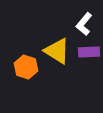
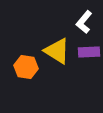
white L-shape: moved 2 px up
orange hexagon: rotated 10 degrees counterclockwise
